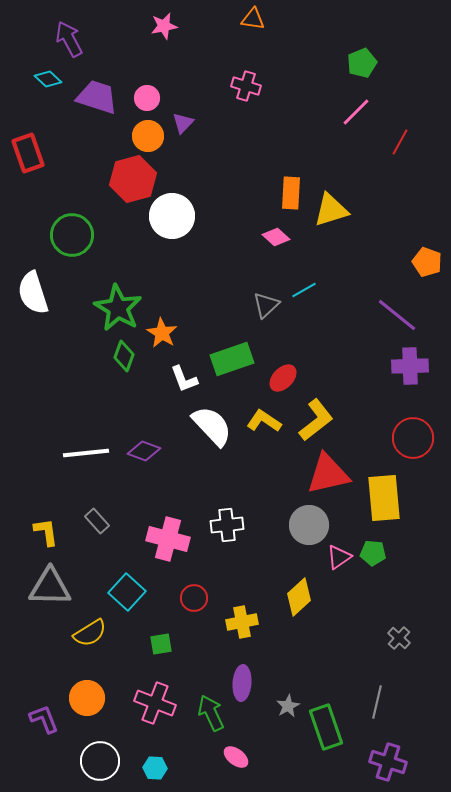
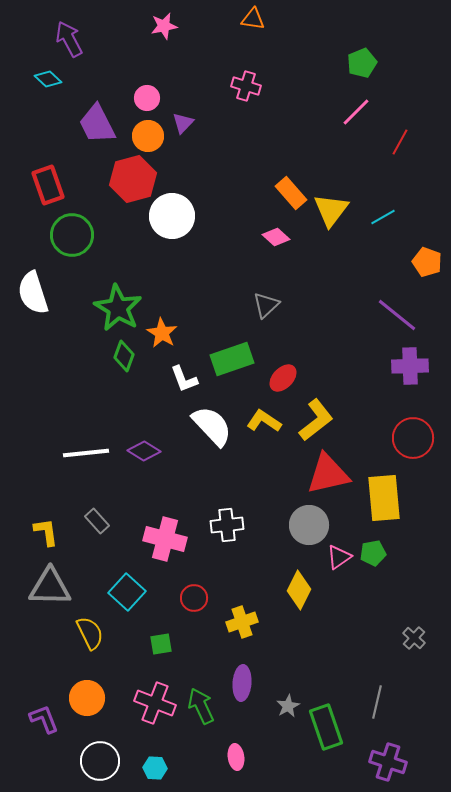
purple trapezoid at (97, 97): moved 27 px down; rotated 135 degrees counterclockwise
red rectangle at (28, 153): moved 20 px right, 32 px down
orange rectangle at (291, 193): rotated 44 degrees counterclockwise
yellow triangle at (331, 210): rotated 36 degrees counterclockwise
cyan line at (304, 290): moved 79 px right, 73 px up
purple diamond at (144, 451): rotated 12 degrees clockwise
pink cross at (168, 539): moved 3 px left
green pentagon at (373, 553): rotated 15 degrees counterclockwise
yellow diamond at (299, 597): moved 7 px up; rotated 21 degrees counterclockwise
yellow cross at (242, 622): rotated 8 degrees counterclockwise
yellow semicircle at (90, 633): rotated 84 degrees counterclockwise
gray cross at (399, 638): moved 15 px right
green arrow at (211, 713): moved 10 px left, 7 px up
pink ellipse at (236, 757): rotated 45 degrees clockwise
